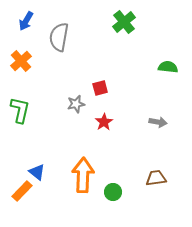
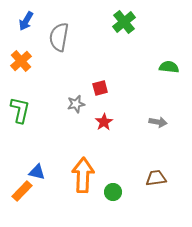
green semicircle: moved 1 px right
blue triangle: rotated 24 degrees counterclockwise
